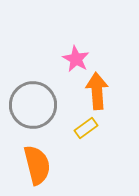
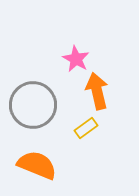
orange arrow: rotated 9 degrees counterclockwise
orange semicircle: rotated 54 degrees counterclockwise
